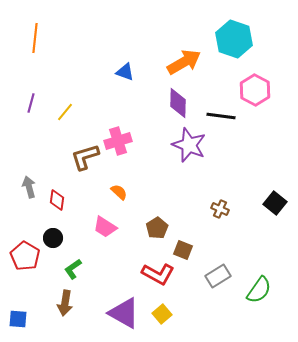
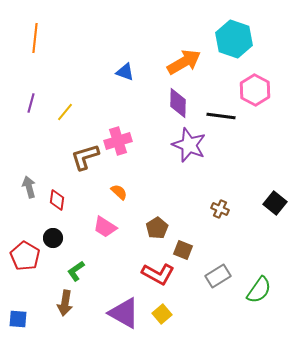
green L-shape: moved 3 px right, 2 px down
